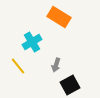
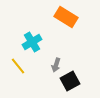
orange rectangle: moved 7 px right
black square: moved 4 px up
